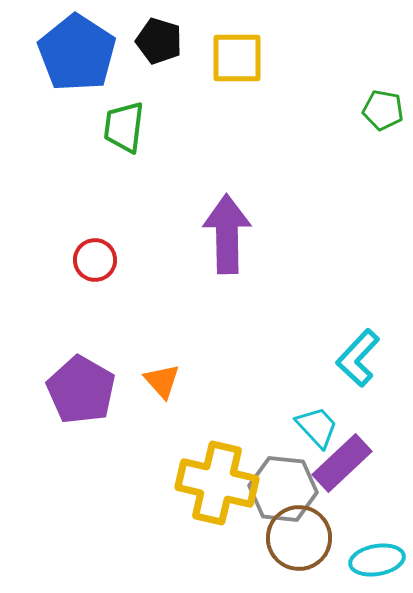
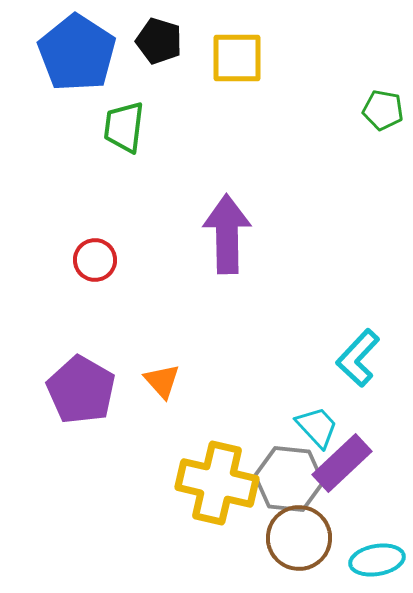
gray hexagon: moved 6 px right, 10 px up
